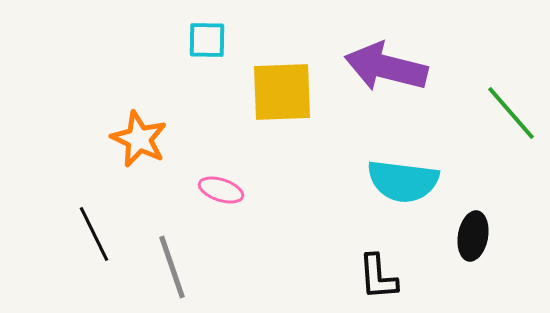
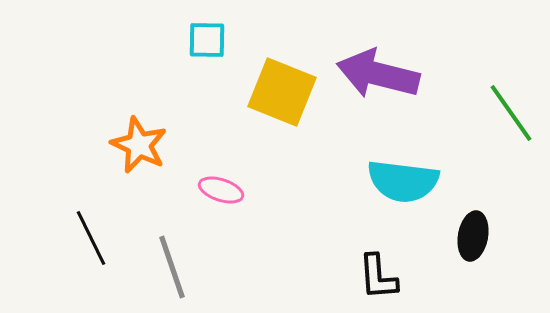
purple arrow: moved 8 px left, 7 px down
yellow square: rotated 24 degrees clockwise
green line: rotated 6 degrees clockwise
orange star: moved 6 px down
black line: moved 3 px left, 4 px down
